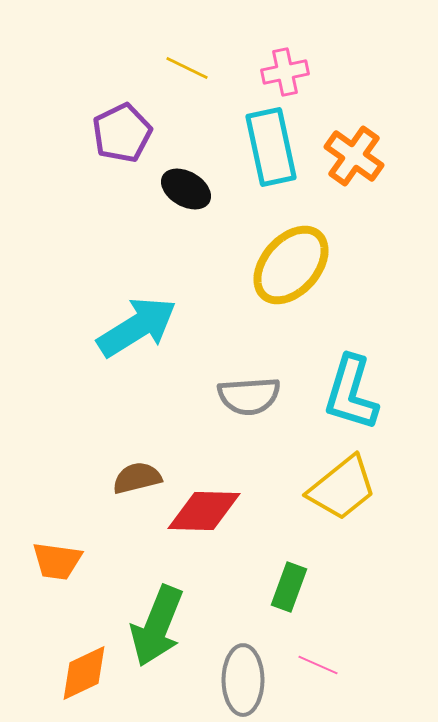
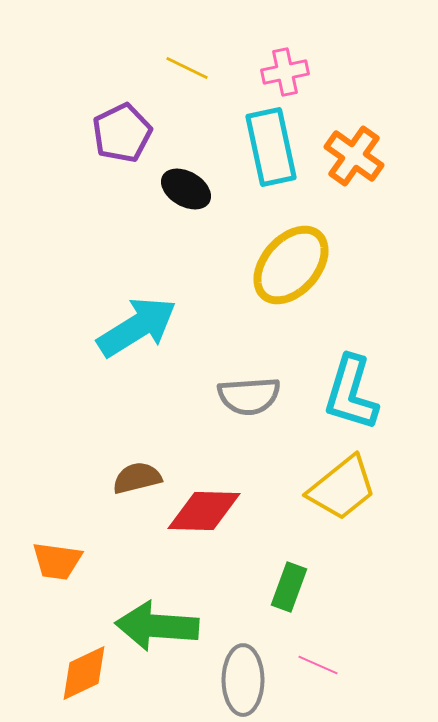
green arrow: rotated 72 degrees clockwise
